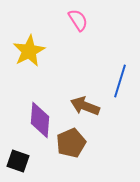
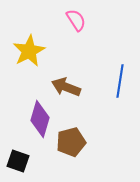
pink semicircle: moved 2 px left
blue line: rotated 8 degrees counterclockwise
brown arrow: moved 19 px left, 19 px up
purple diamond: moved 1 px up; rotated 12 degrees clockwise
brown pentagon: moved 1 px up; rotated 8 degrees clockwise
